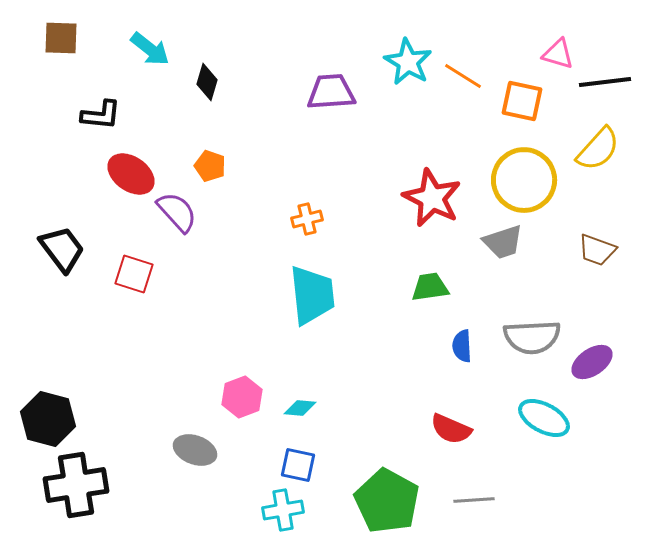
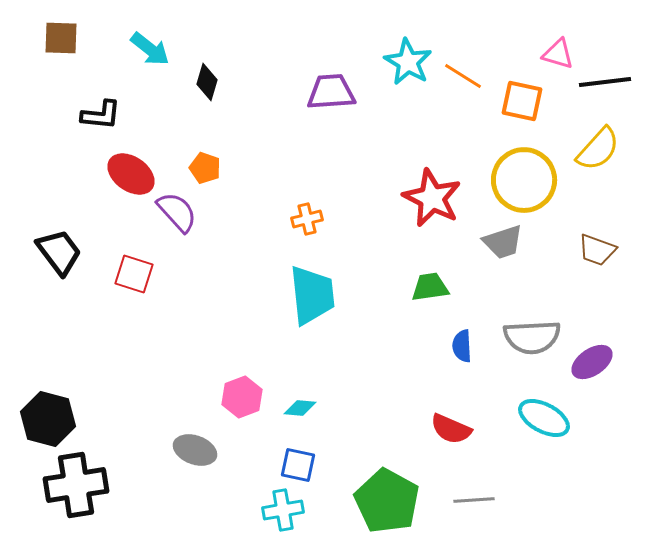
orange pentagon: moved 5 px left, 2 px down
black trapezoid: moved 3 px left, 3 px down
